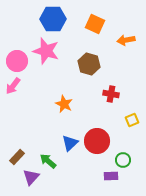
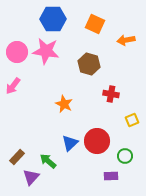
pink star: rotated 8 degrees counterclockwise
pink circle: moved 9 px up
green circle: moved 2 px right, 4 px up
